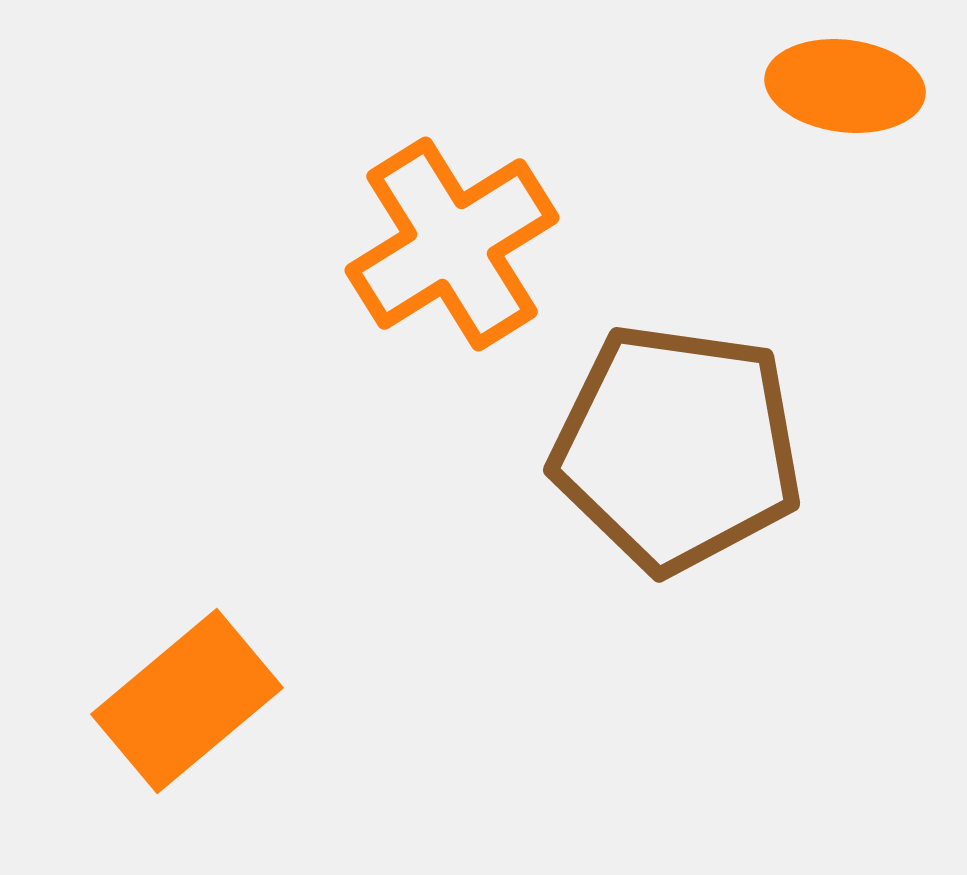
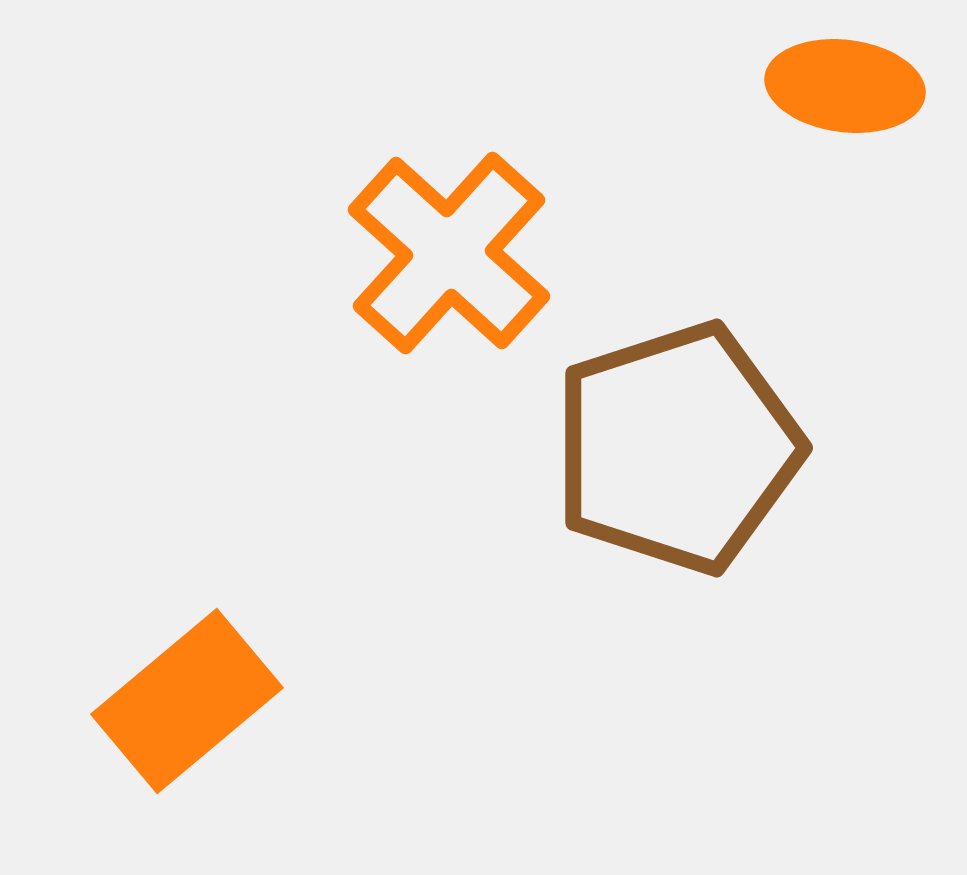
orange cross: moved 3 px left, 9 px down; rotated 16 degrees counterclockwise
brown pentagon: rotated 26 degrees counterclockwise
